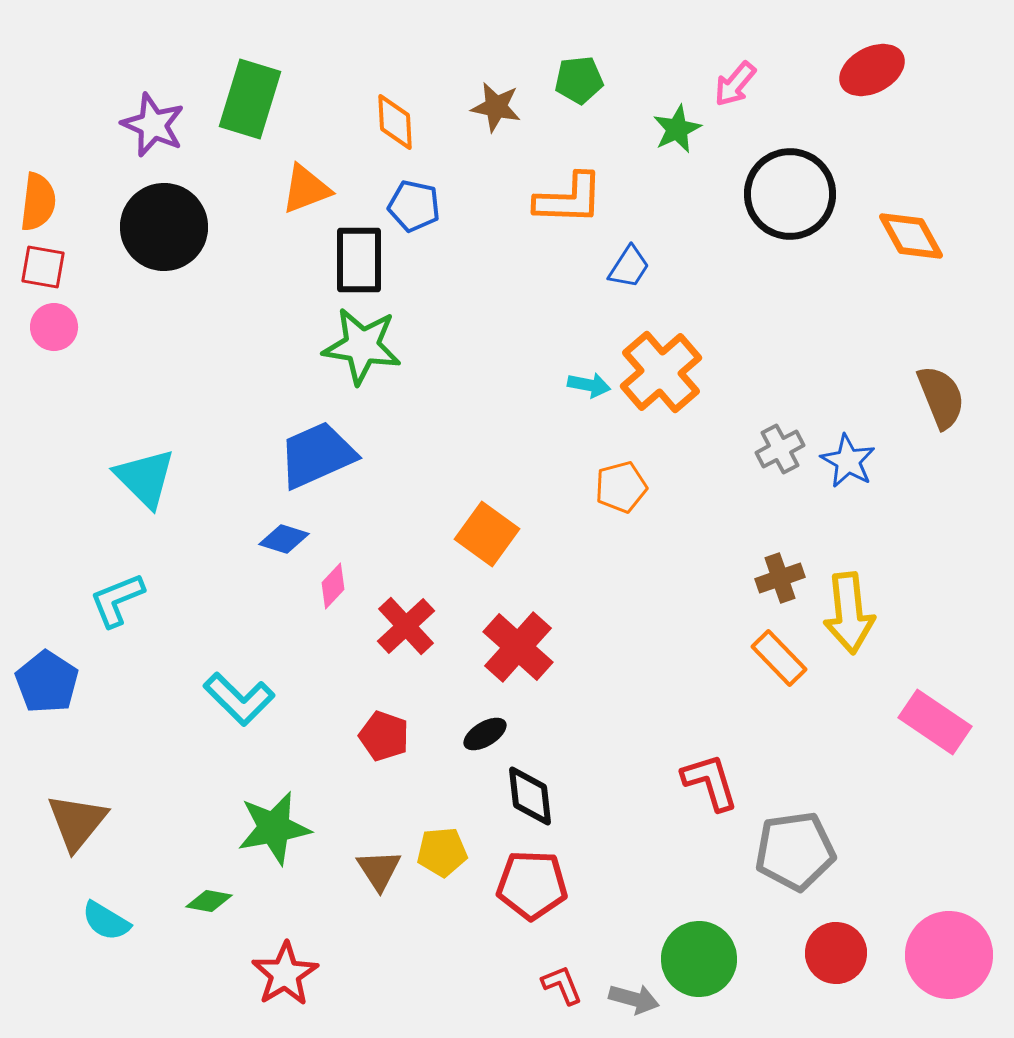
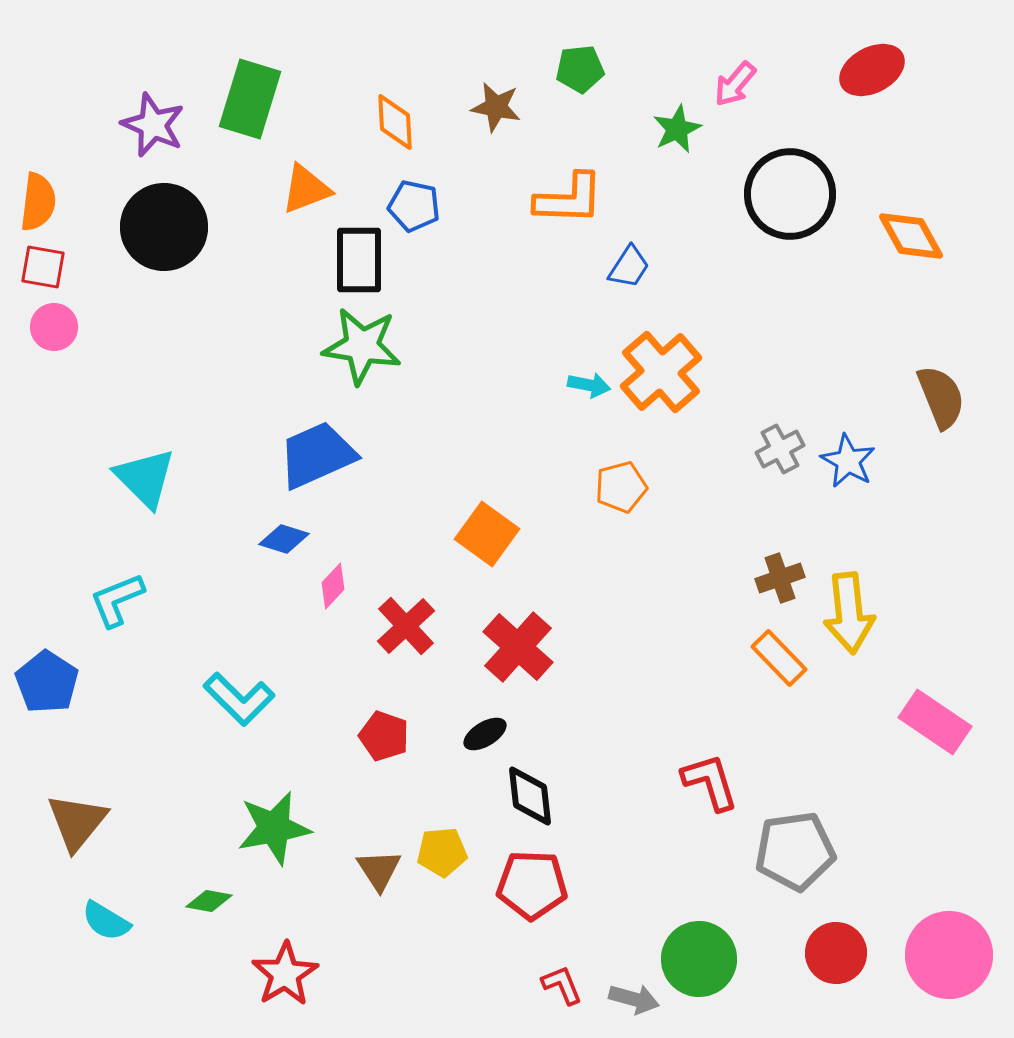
green pentagon at (579, 80): moved 1 px right, 11 px up
